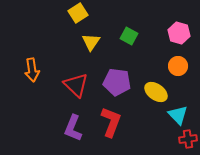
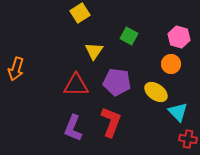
yellow square: moved 2 px right
pink hexagon: moved 4 px down
yellow triangle: moved 3 px right, 9 px down
orange circle: moved 7 px left, 2 px up
orange arrow: moved 16 px left, 1 px up; rotated 25 degrees clockwise
red triangle: rotated 44 degrees counterclockwise
cyan triangle: moved 3 px up
red cross: rotated 18 degrees clockwise
